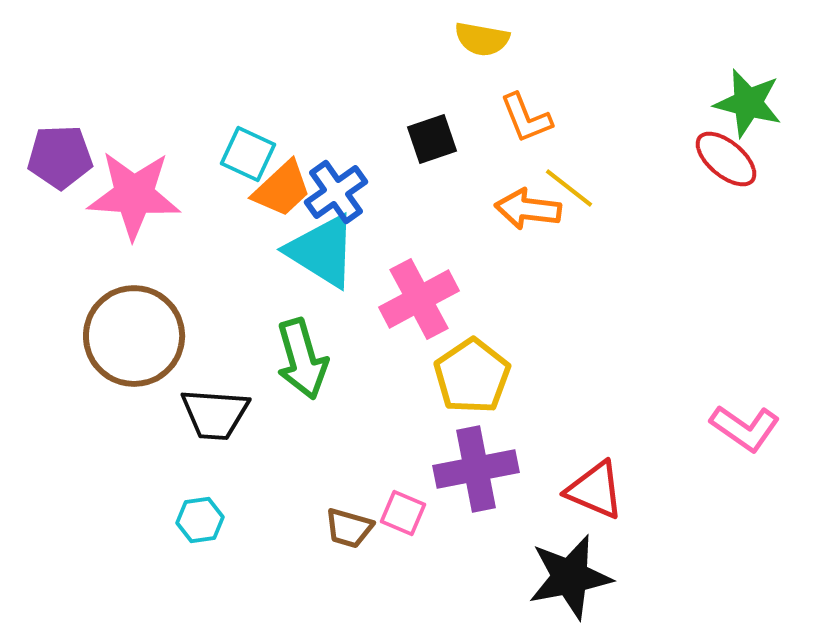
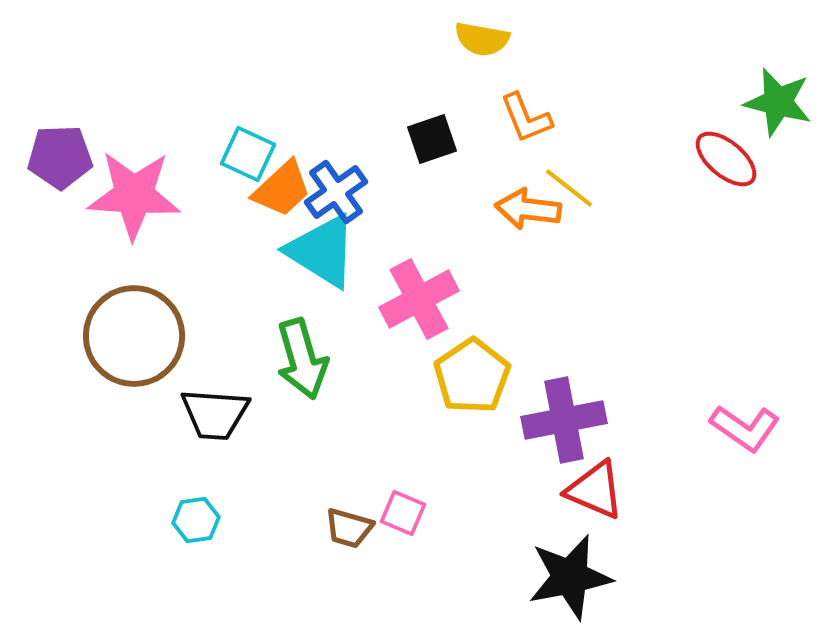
green star: moved 30 px right, 1 px up
purple cross: moved 88 px right, 49 px up
cyan hexagon: moved 4 px left
